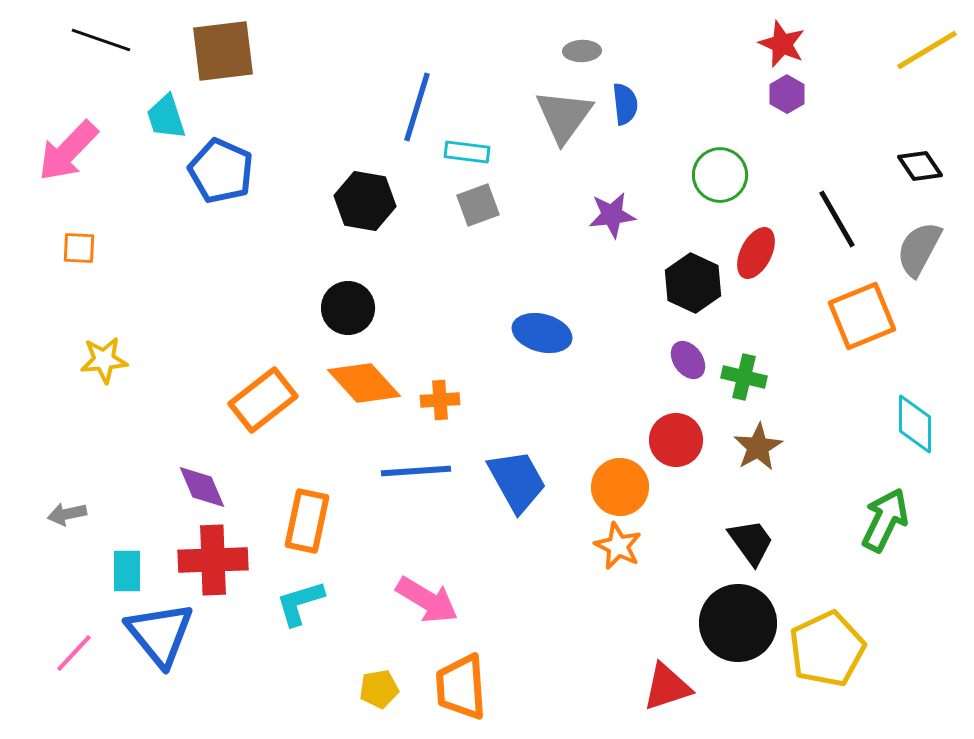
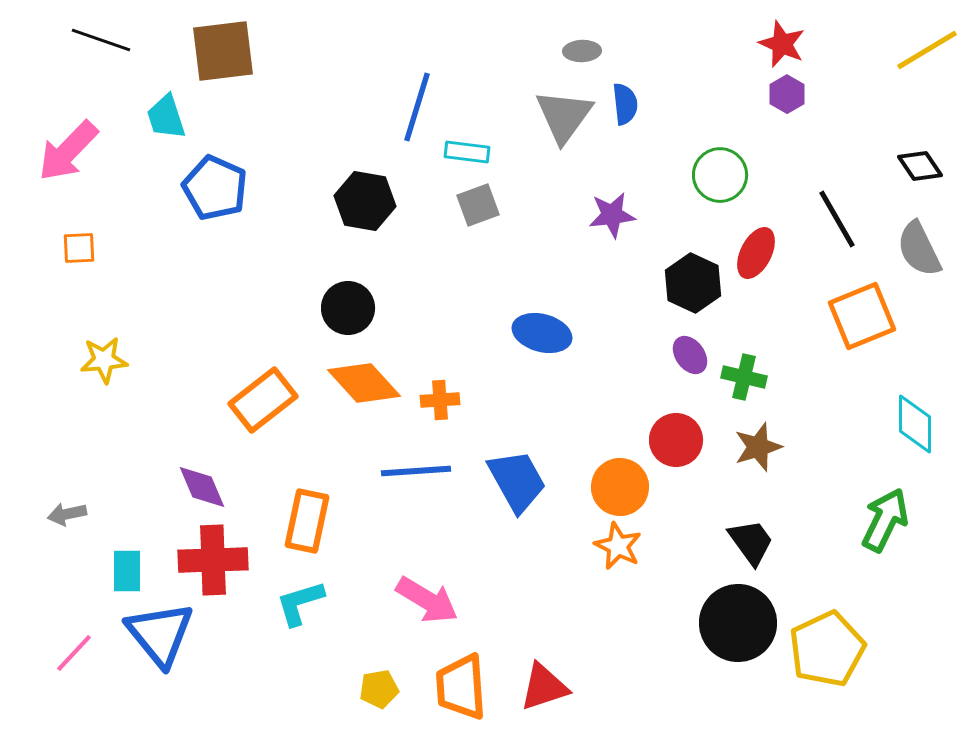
blue pentagon at (221, 171): moved 6 px left, 17 px down
orange square at (79, 248): rotated 6 degrees counterclockwise
gray semicircle at (919, 249): rotated 54 degrees counterclockwise
purple ellipse at (688, 360): moved 2 px right, 5 px up
brown star at (758, 447): rotated 12 degrees clockwise
red triangle at (667, 687): moved 123 px left
